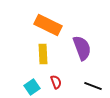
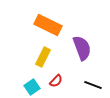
yellow rectangle: moved 3 px down; rotated 30 degrees clockwise
red semicircle: moved 1 px up; rotated 64 degrees clockwise
black line: moved 1 px up
